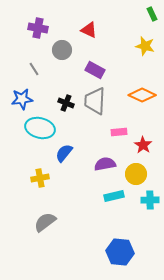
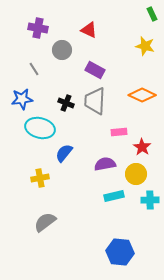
red star: moved 1 px left, 2 px down
